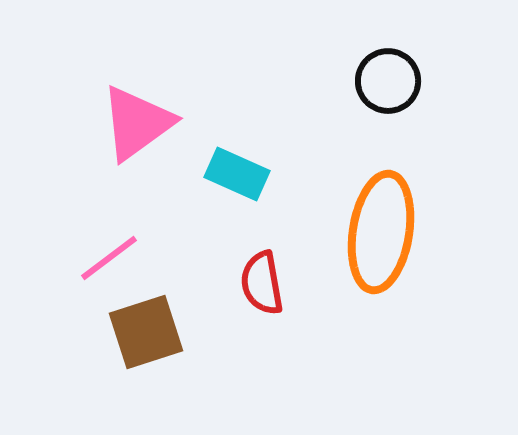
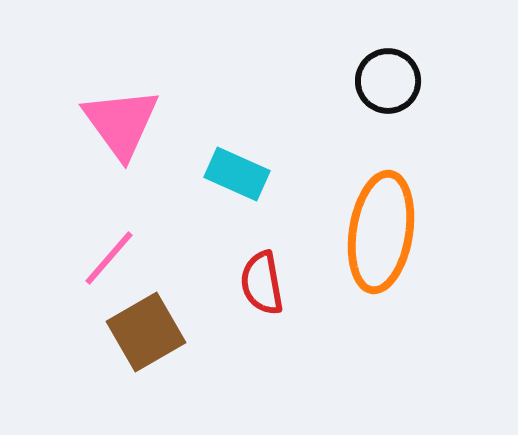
pink triangle: moved 16 px left; rotated 30 degrees counterclockwise
pink line: rotated 12 degrees counterclockwise
brown square: rotated 12 degrees counterclockwise
